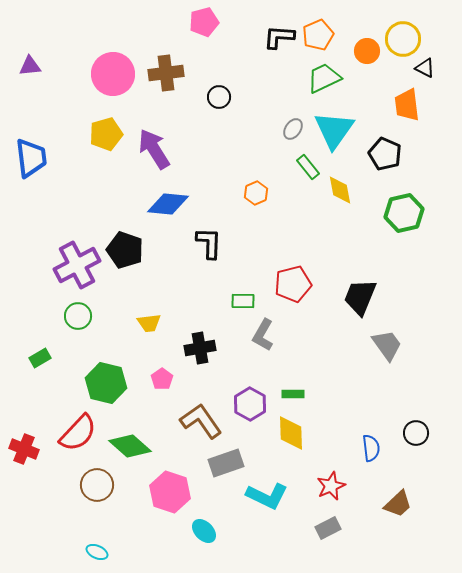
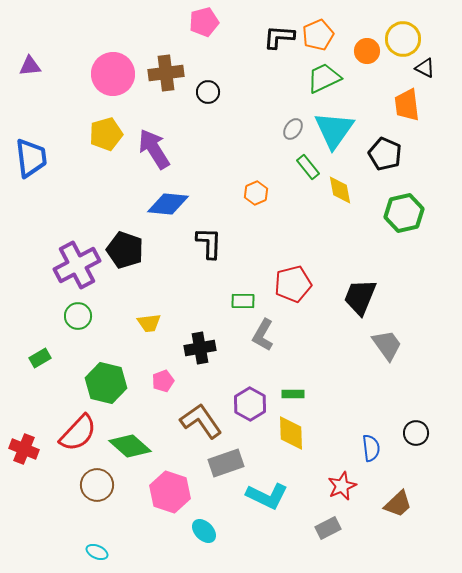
black circle at (219, 97): moved 11 px left, 5 px up
pink pentagon at (162, 379): moved 1 px right, 2 px down; rotated 15 degrees clockwise
red star at (331, 486): moved 11 px right
